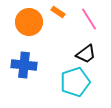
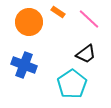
pink line: rotated 15 degrees counterclockwise
blue cross: rotated 15 degrees clockwise
cyan pentagon: moved 3 px left, 2 px down; rotated 16 degrees counterclockwise
